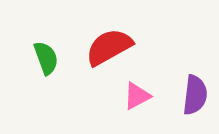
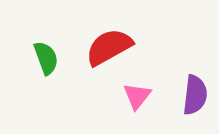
pink triangle: rotated 24 degrees counterclockwise
